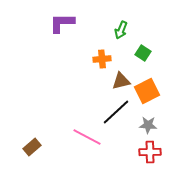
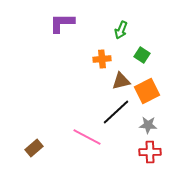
green square: moved 1 px left, 2 px down
brown rectangle: moved 2 px right, 1 px down
